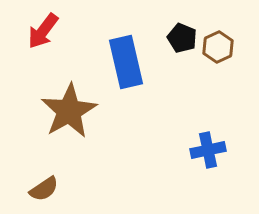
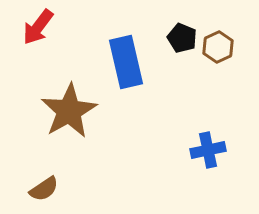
red arrow: moved 5 px left, 4 px up
